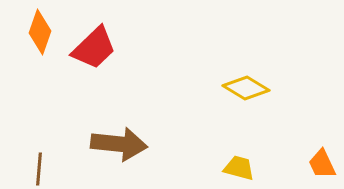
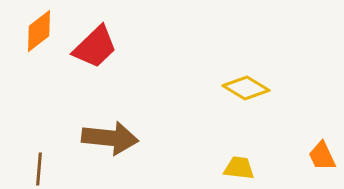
orange diamond: moved 1 px left, 1 px up; rotated 33 degrees clockwise
red trapezoid: moved 1 px right, 1 px up
brown arrow: moved 9 px left, 6 px up
orange trapezoid: moved 8 px up
yellow trapezoid: rotated 8 degrees counterclockwise
